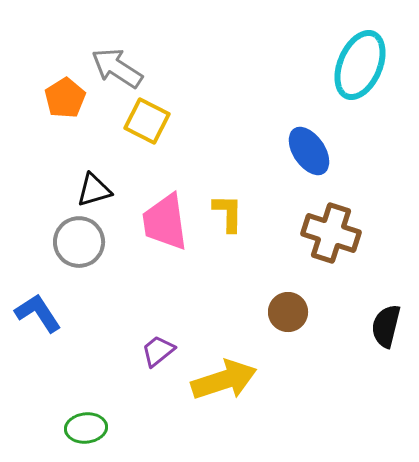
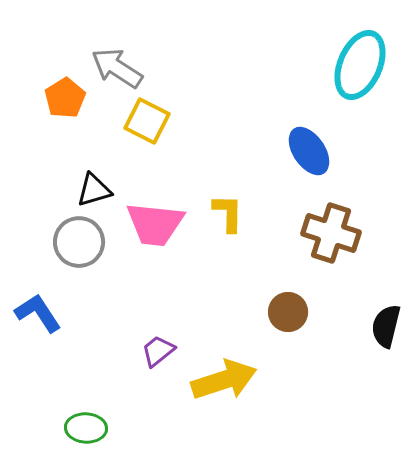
pink trapezoid: moved 10 px left, 2 px down; rotated 76 degrees counterclockwise
green ellipse: rotated 9 degrees clockwise
